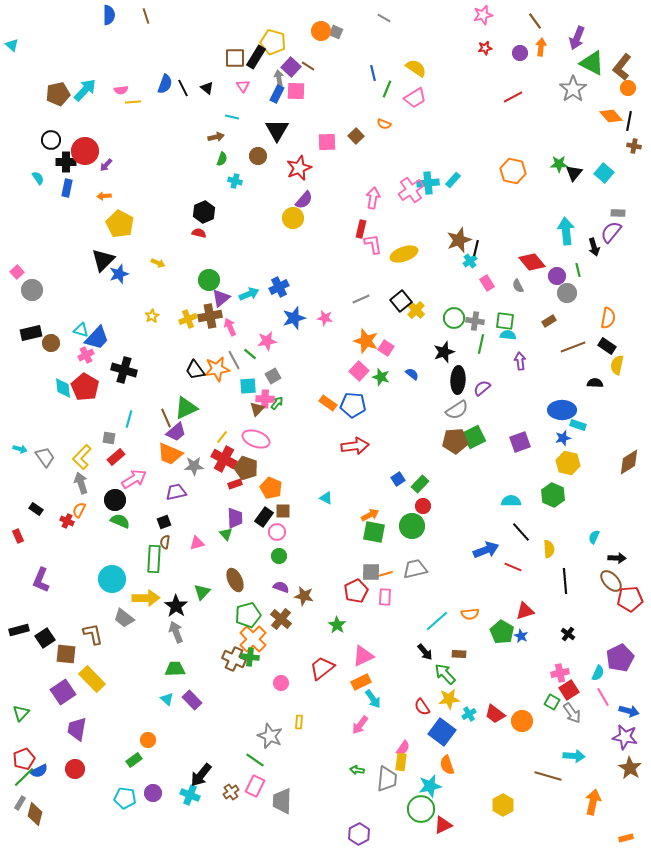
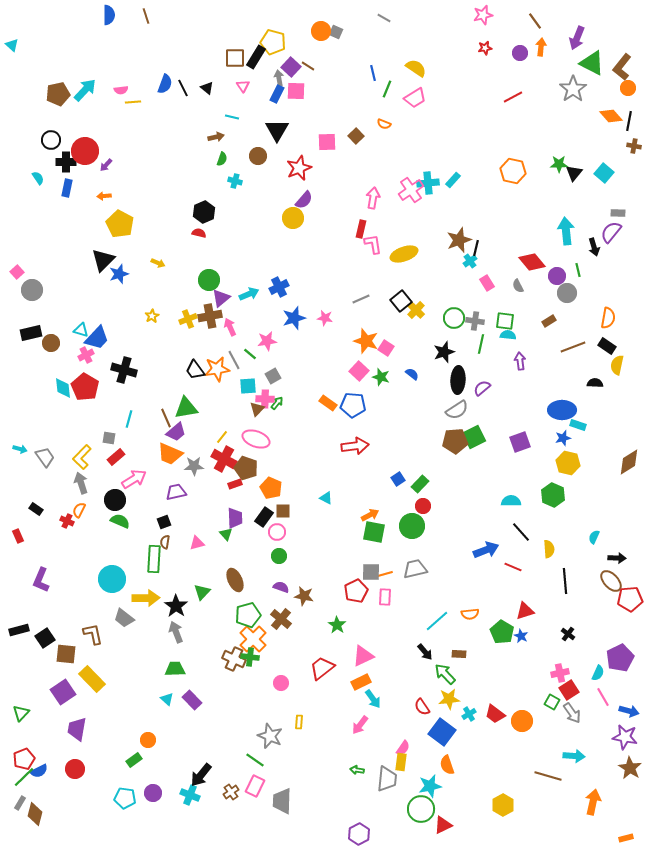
green triangle at (186, 408): rotated 15 degrees clockwise
